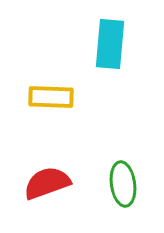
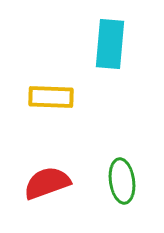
green ellipse: moved 1 px left, 3 px up
